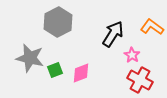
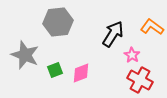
gray hexagon: rotated 20 degrees clockwise
gray star: moved 5 px left, 3 px up; rotated 8 degrees clockwise
